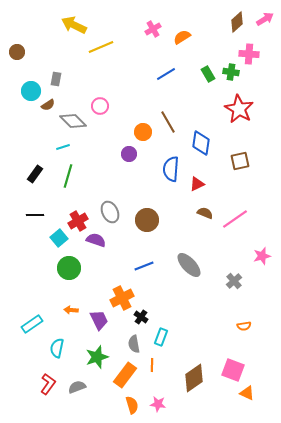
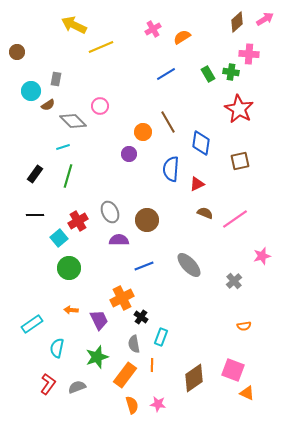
purple semicircle at (96, 240): moved 23 px right; rotated 18 degrees counterclockwise
